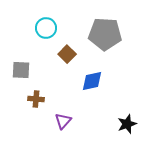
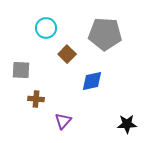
black star: rotated 18 degrees clockwise
